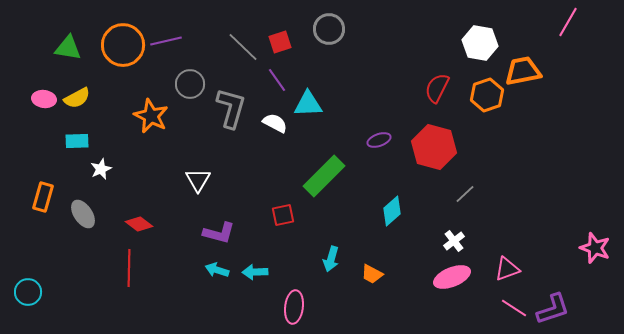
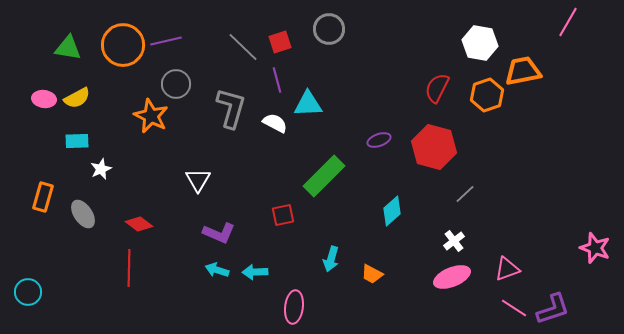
purple line at (277, 80): rotated 20 degrees clockwise
gray circle at (190, 84): moved 14 px left
purple L-shape at (219, 233): rotated 8 degrees clockwise
